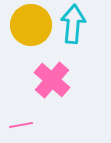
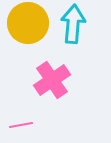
yellow circle: moved 3 px left, 2 px up
pink cross: rotated 15 degrees clockwise
